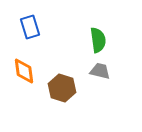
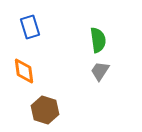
gray trapezoid: rotated 70 degrees counterclockwise
brown hexagon: moved 17 px left, 22 px down
